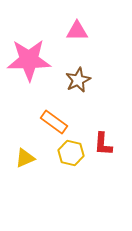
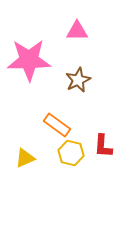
orange rectangle: moved 3 px right, 3 px down
red L-shape: moved 2 px down
